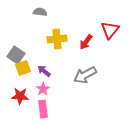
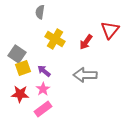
gray semicircle: rotated 88 degrees counterclockwise
yellow cross: moved 2 px left; rotated 36 degrees clockwise
gray square: moved 1 px right, 1 px up
gray arrow: rotated 30 degrees clockwise
red star: moved 2 px up
pink rectangle: rotated 60 degrees clockwise
